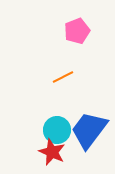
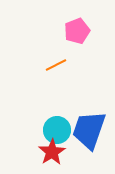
orange line: moved 7 px left, 12 px up
blue trapezoid: rotated 18 degrees counterclockwise
red star: rotated 16 degrees clockwise
